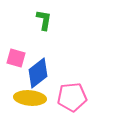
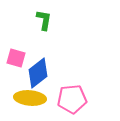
pink pentagon: moved 2 px down
